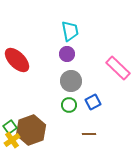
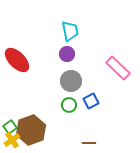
blue square: moved 2 px left, 1 px up
brown line: moved 9 px down
